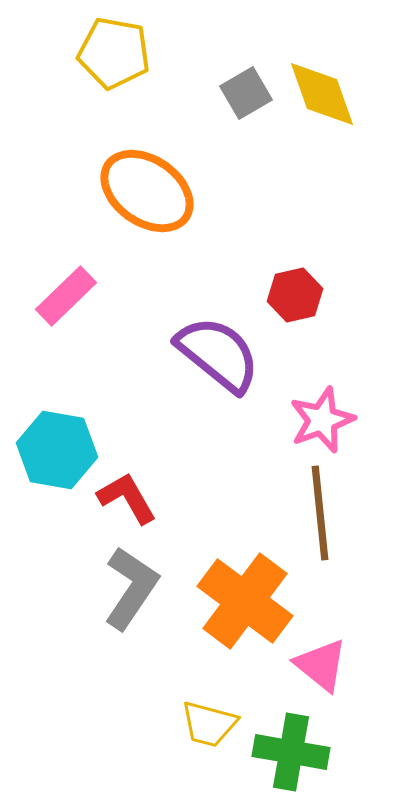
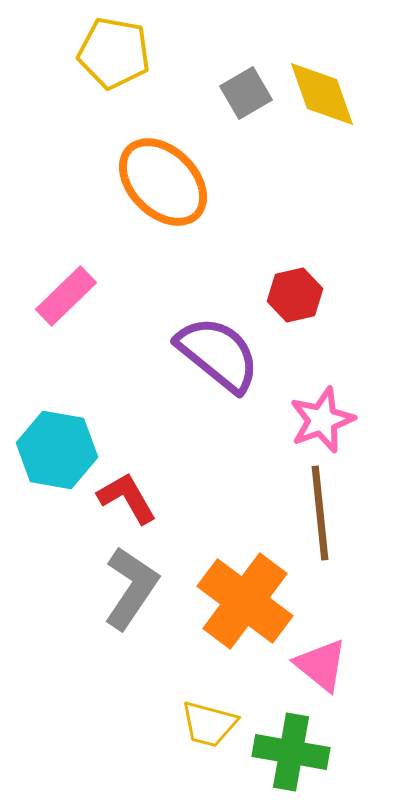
orange ellipse: moved 16 px right, 9 px up; rotated 10 degrees clockwise
